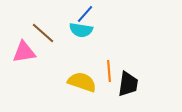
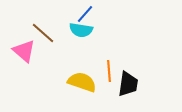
pink triangle: moved 1 px up; rotated 50 degrees clockwise
